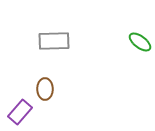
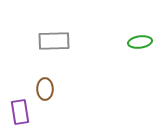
green ellipse: rotated 45 degrees counterclockwise
purple rectangle: rotated 50 degrees counterclockwise
